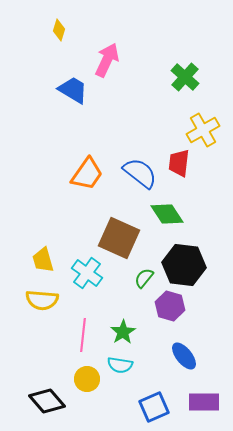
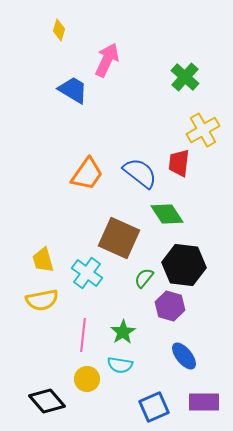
yellow semicircle: rotated 16 degrees counterclockwise
